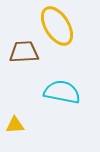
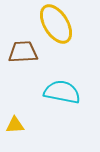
yellow ellipse: moved 1 px left, 2 px up
brown trapezoid: moved 1 px left
